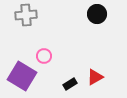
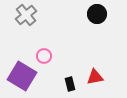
gray cross: rotated 35 degrees counterclockwise
red triangle: rotated 18 degrees clockwise
black rectangle: rotated 72 degrees counterclockwise
